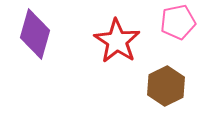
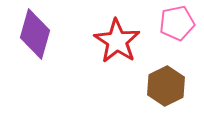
pink pentagon: moved 1 px left, 1 px down
